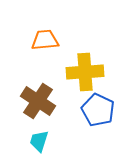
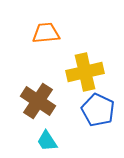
orange trapezoid: moved 1 px right, 7 px up
yellow cross: rotated 9 degrees counterclockwise
cyan trapezoid: moved 8 px right; rotated 50 degrees counterclockwise
